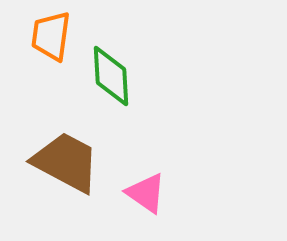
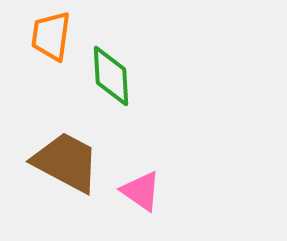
pink triangle: moved 5 px left, 2 px up
